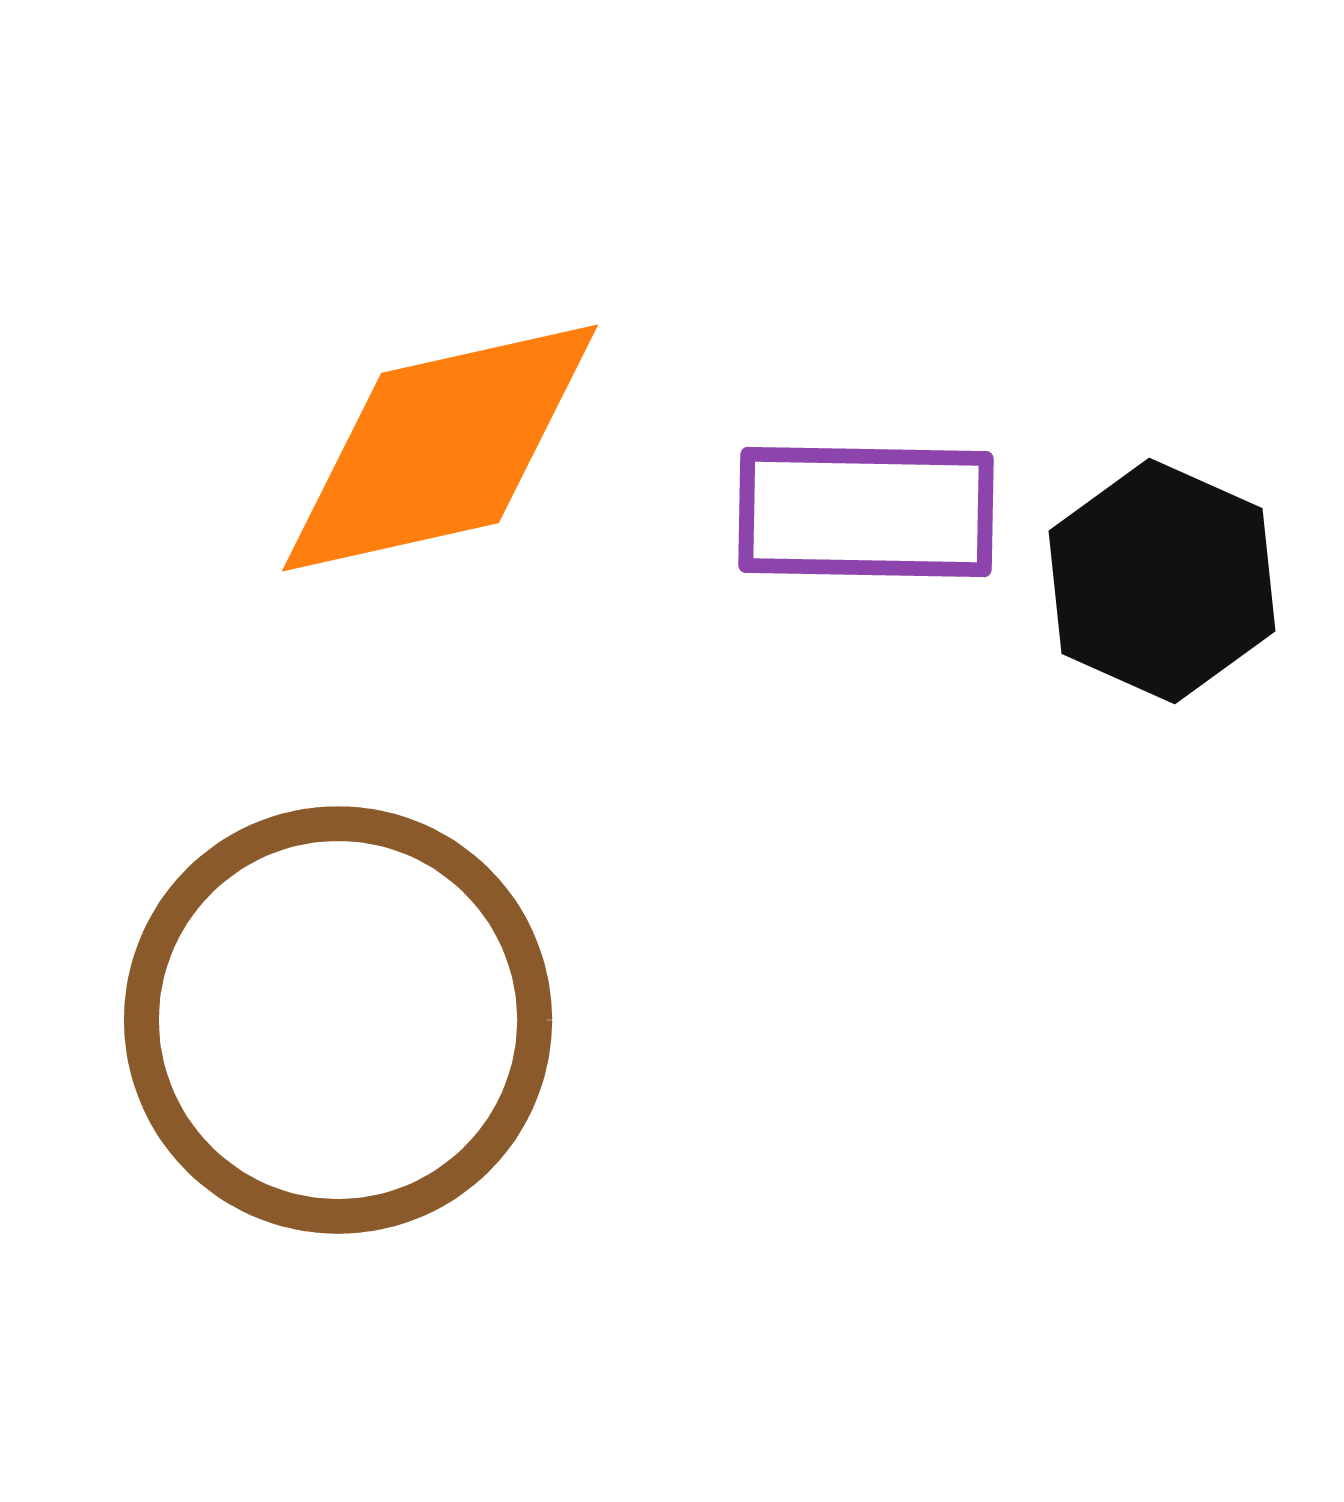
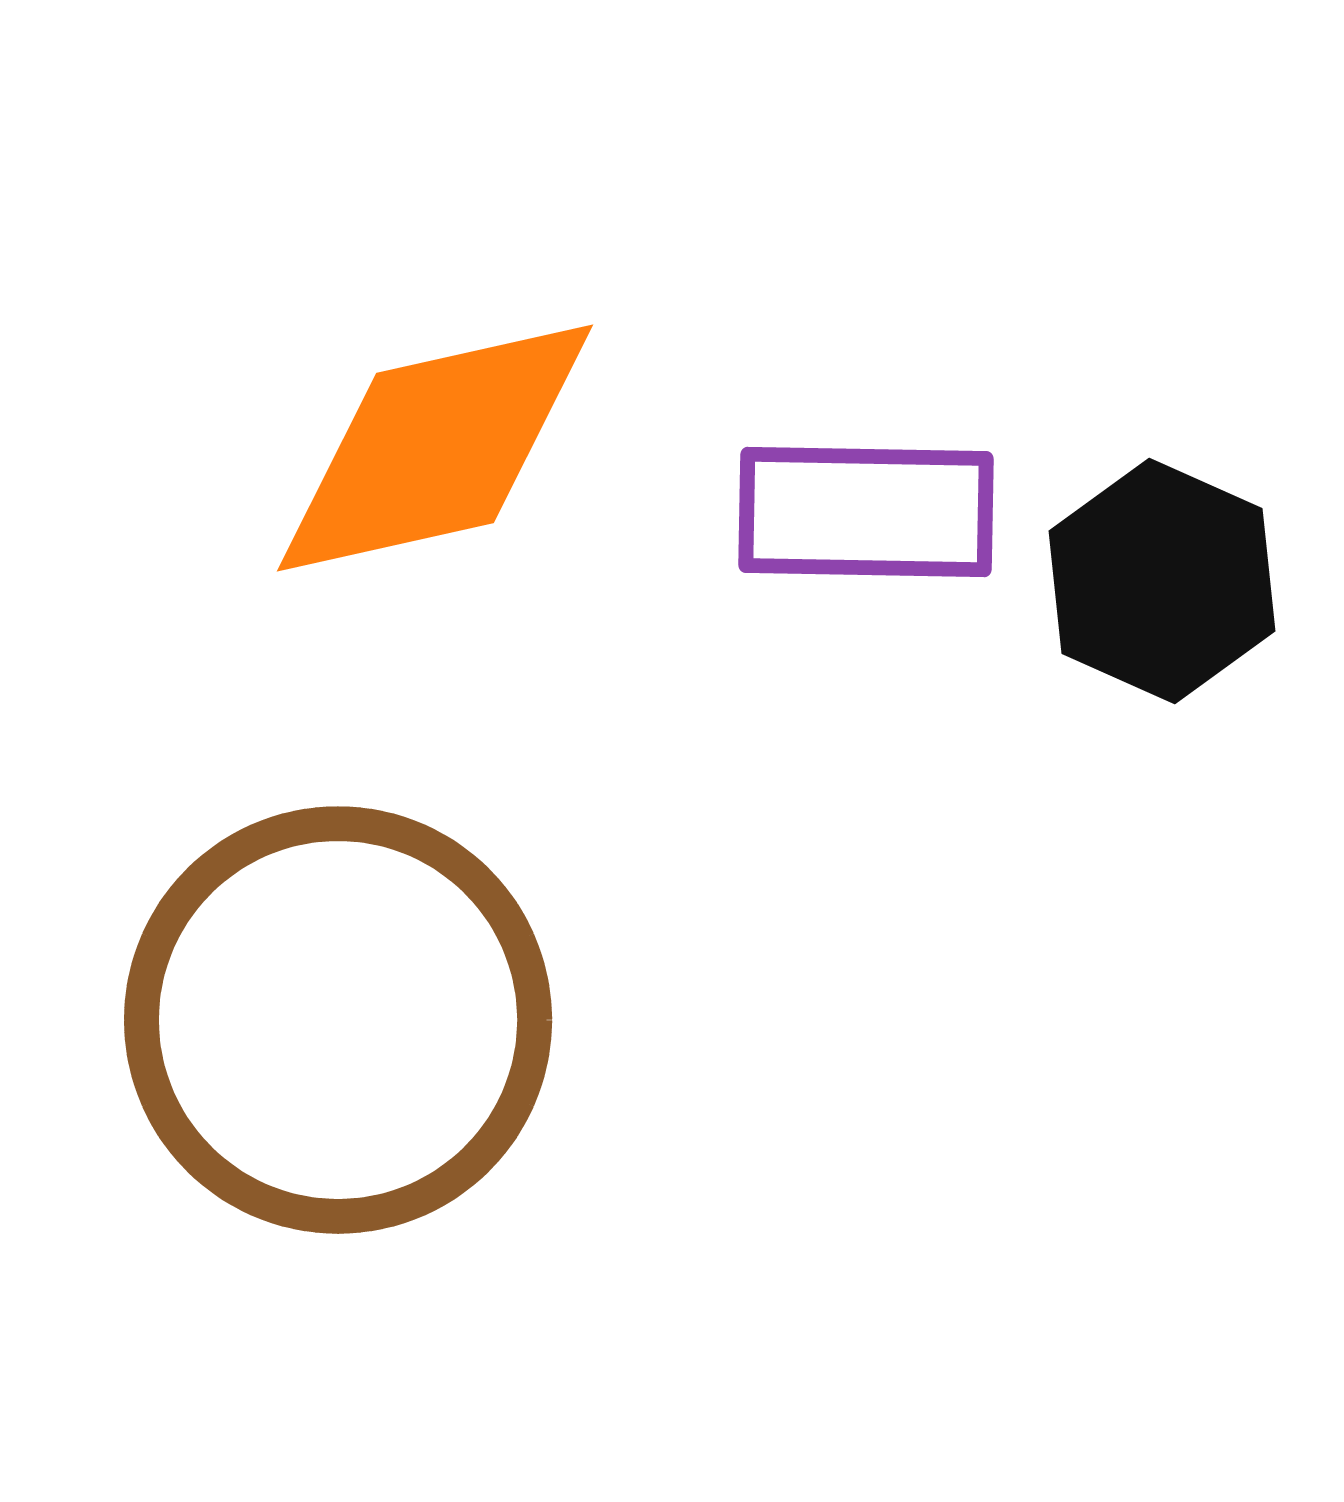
orange diamond: moved 5 px left
